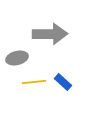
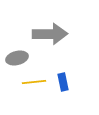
blue rectangle: rotated 36 degrees clockwise
